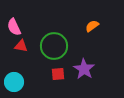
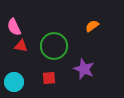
purple star: rotated 10 degrees counterclockwise
red square: moved 9 px left, 4 px down
